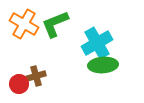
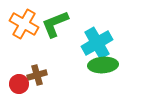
brown cross: moved 1 px right, 1 px up
